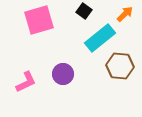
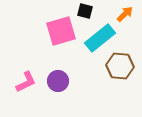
black square: moved 1 px right; rotated 21 degrees counterclockwise
pink square: moved 22 px right, 11 px down
purple circle: moved 5 px left, 7 px down
